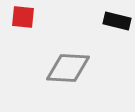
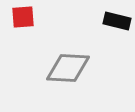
red square: rotated 10 degrees counterclockwise
